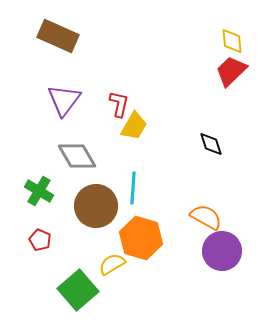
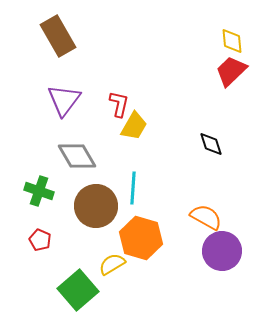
brown rectangle: rotated 36 degrees clockwise
green cross: rotated 12 degrees counterclockwise
